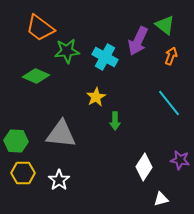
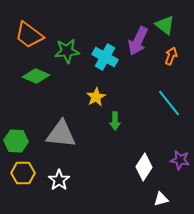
orange trapezoid: moved 11 px left, 7 px down
